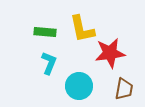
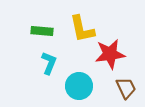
green rectangle: moved 3 px left, 1 px up
red star: moved 1 px down
brown trapezoid: moved 2 px right, 1 px up; rotated 35 degrees counterclockwise
